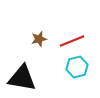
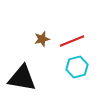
brown star: moved 3 px right
